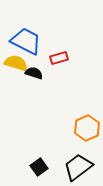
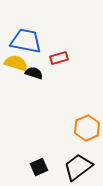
blue trapezoid: rotated 16 degrees counterclockwise
black square: rotated 12 degrees clockwise
